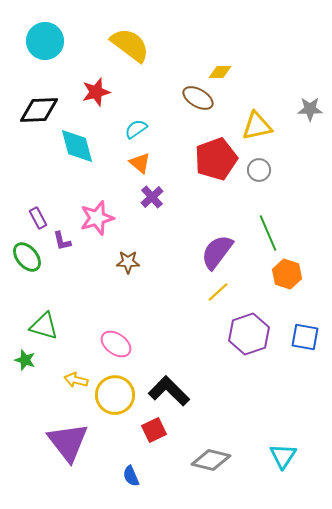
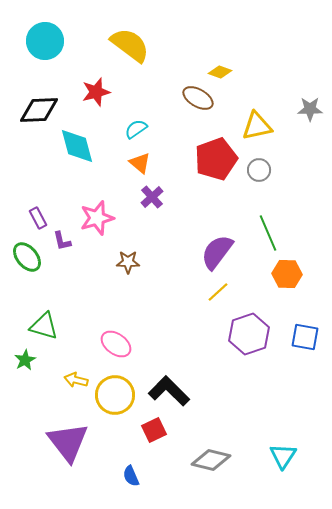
yellow diamond: rotated 20 degrees clockwise
orange hexagon: rotated 16 degrees counterclockwise
green star: rotated 25 degrees clockwise
